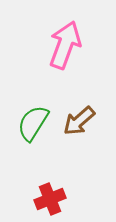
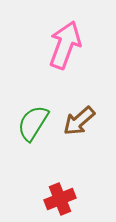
red cross: moved 10 px right
